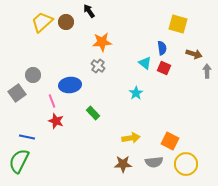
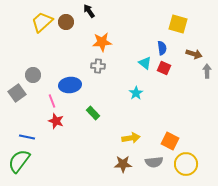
gray cross: rotated 32 degrees counterclockwise
green semicircle: rotated 10 degrees clockwise
